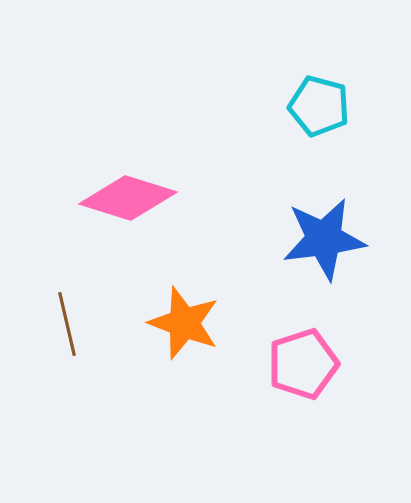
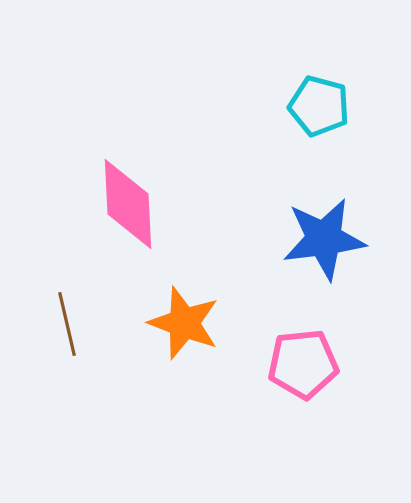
pink diamond: moved 6 px down; rotated 70 degrees clockwise
pink pentagon: rotated 12 degrees clockwise
